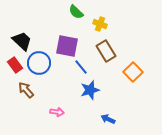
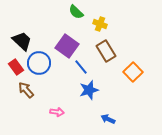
purple square: rotated 25 degrees clockwise
red rectangle: moved 1 px right, 2 px down
blue star: moved 1 px left
